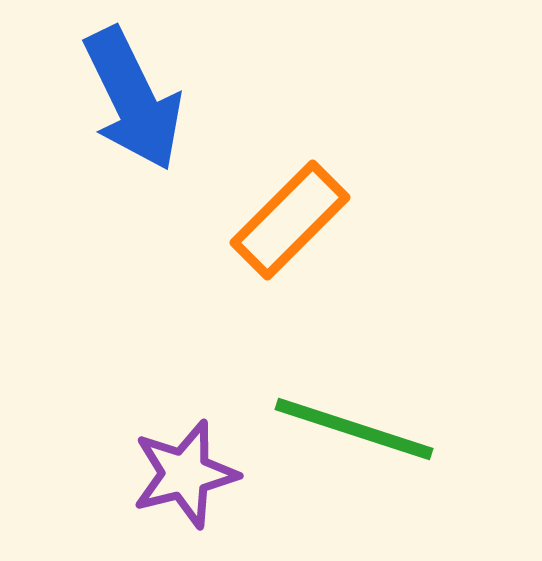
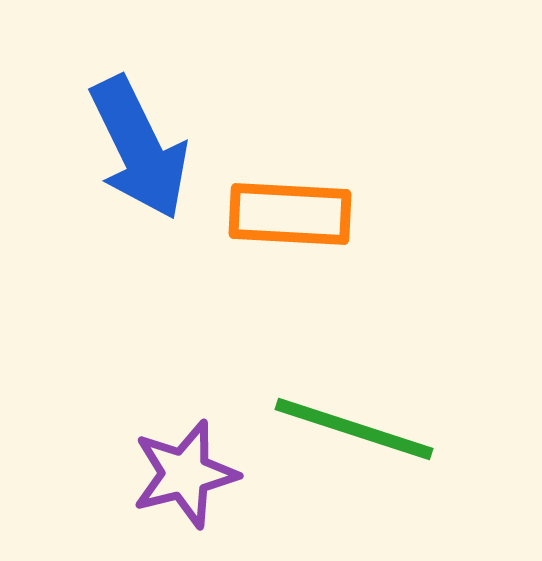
blue arrow: moved 6 px right, 49 px down
orange rectangle: moved 6 px up; rotated 48 degrees clockwise
